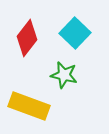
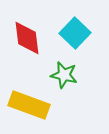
red diamond: rotated 45 degrees counterclockwise
yellow rectangle: moved 1 px up
